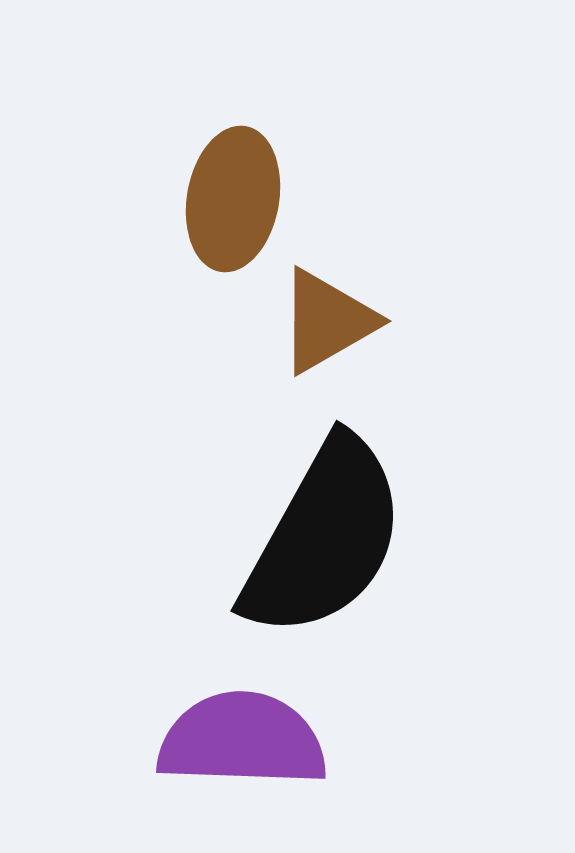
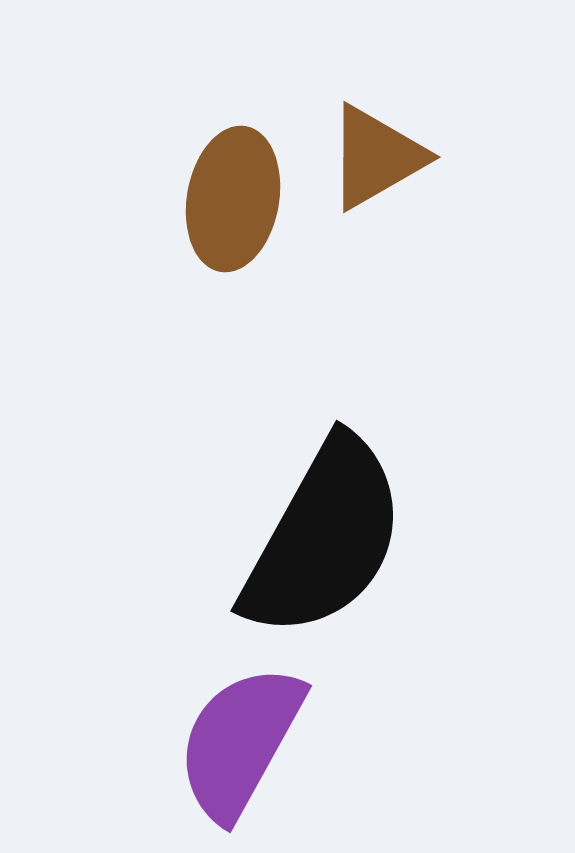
brown triangle: moved 49 px right, 164 px up
purple semicircle: moved 2 px left, 2 px down; rotated 63 degrees counterclockwise
